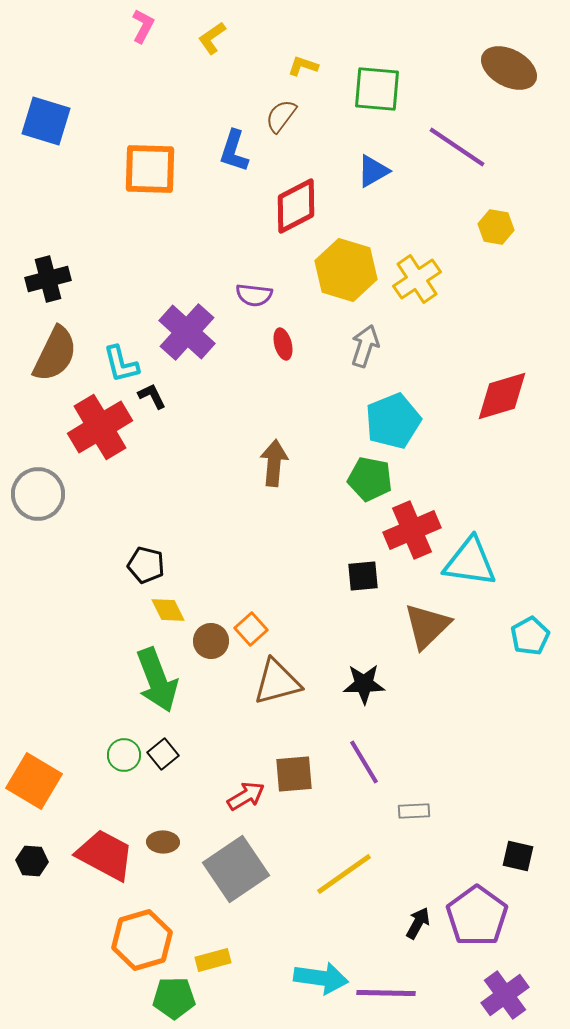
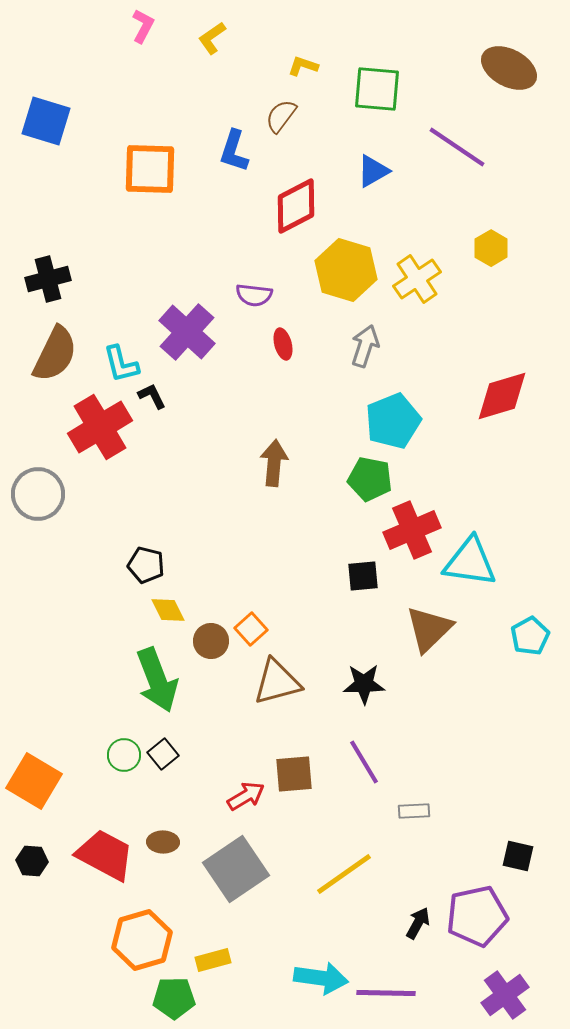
yellow hexagon at (496, 227): moved 5 px left, 21 px down; rotated 20 degrees clockwise
brown triangle at (427, 626): moved 2 px right, 3 px down
purple pentagon at (477, 916): rotated 24 degrees clockwise
